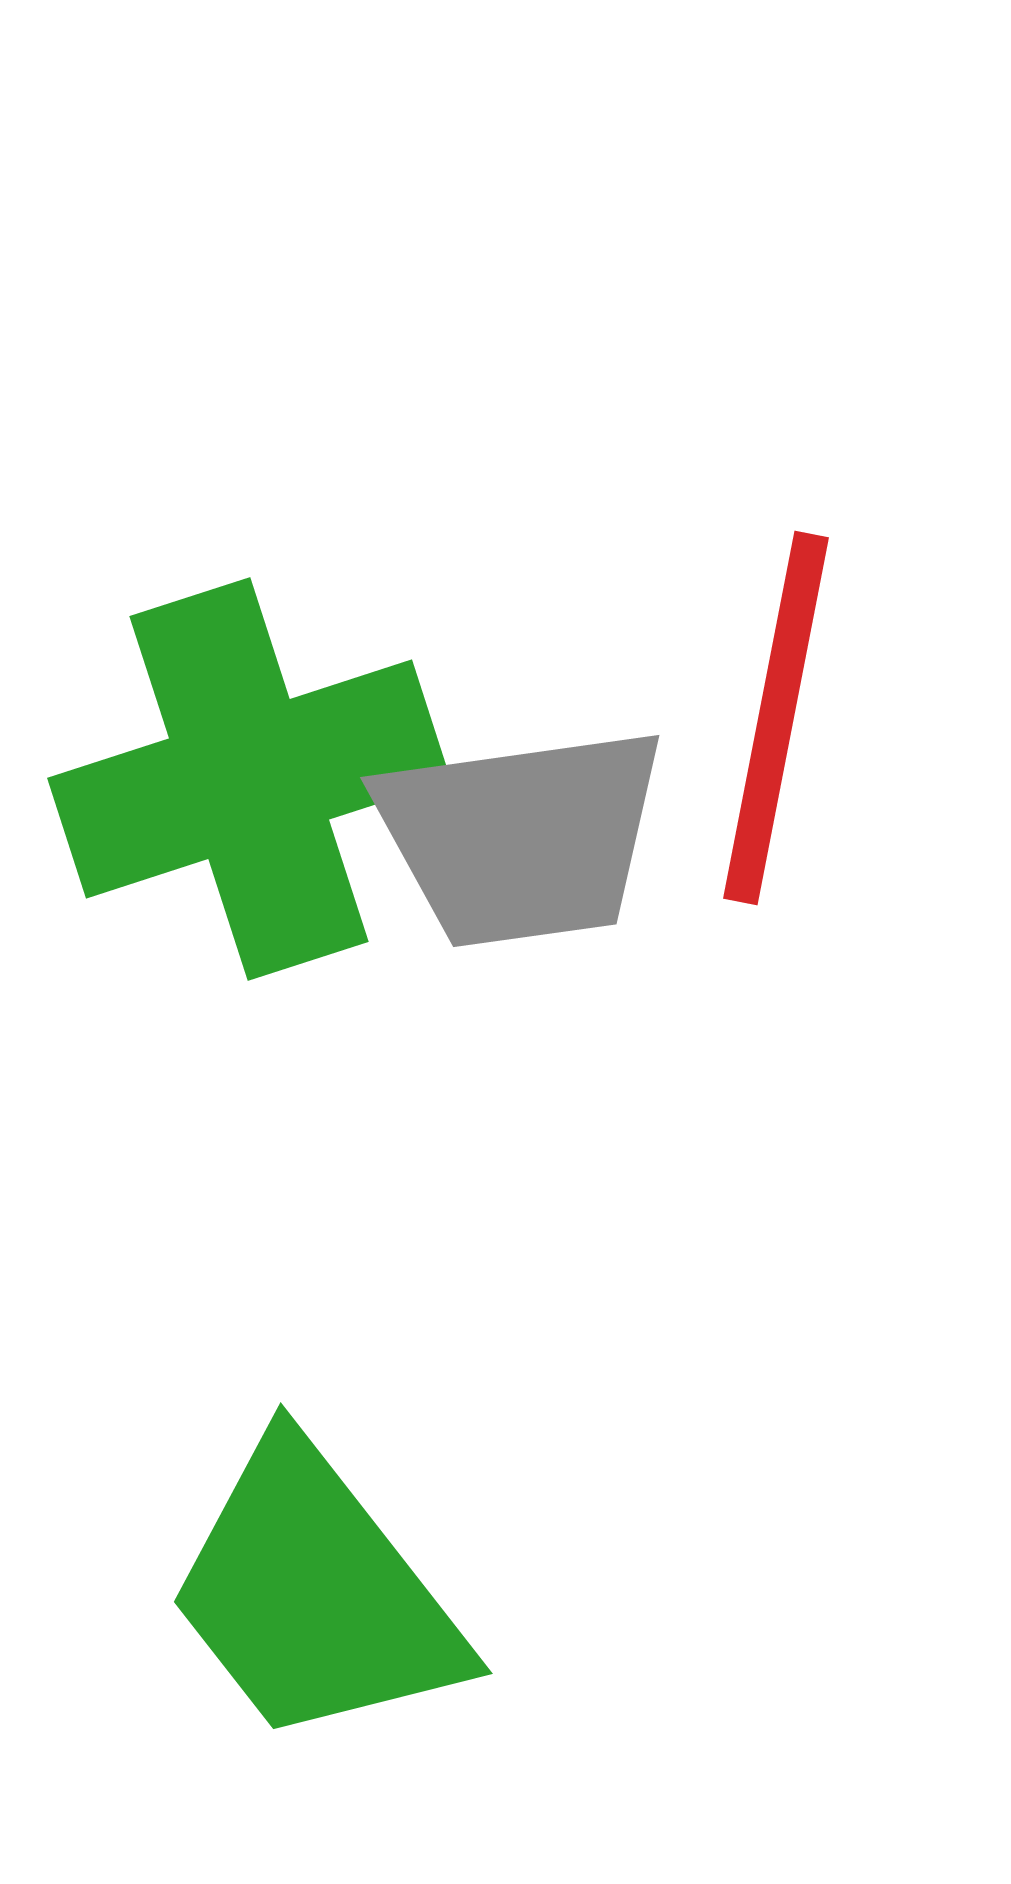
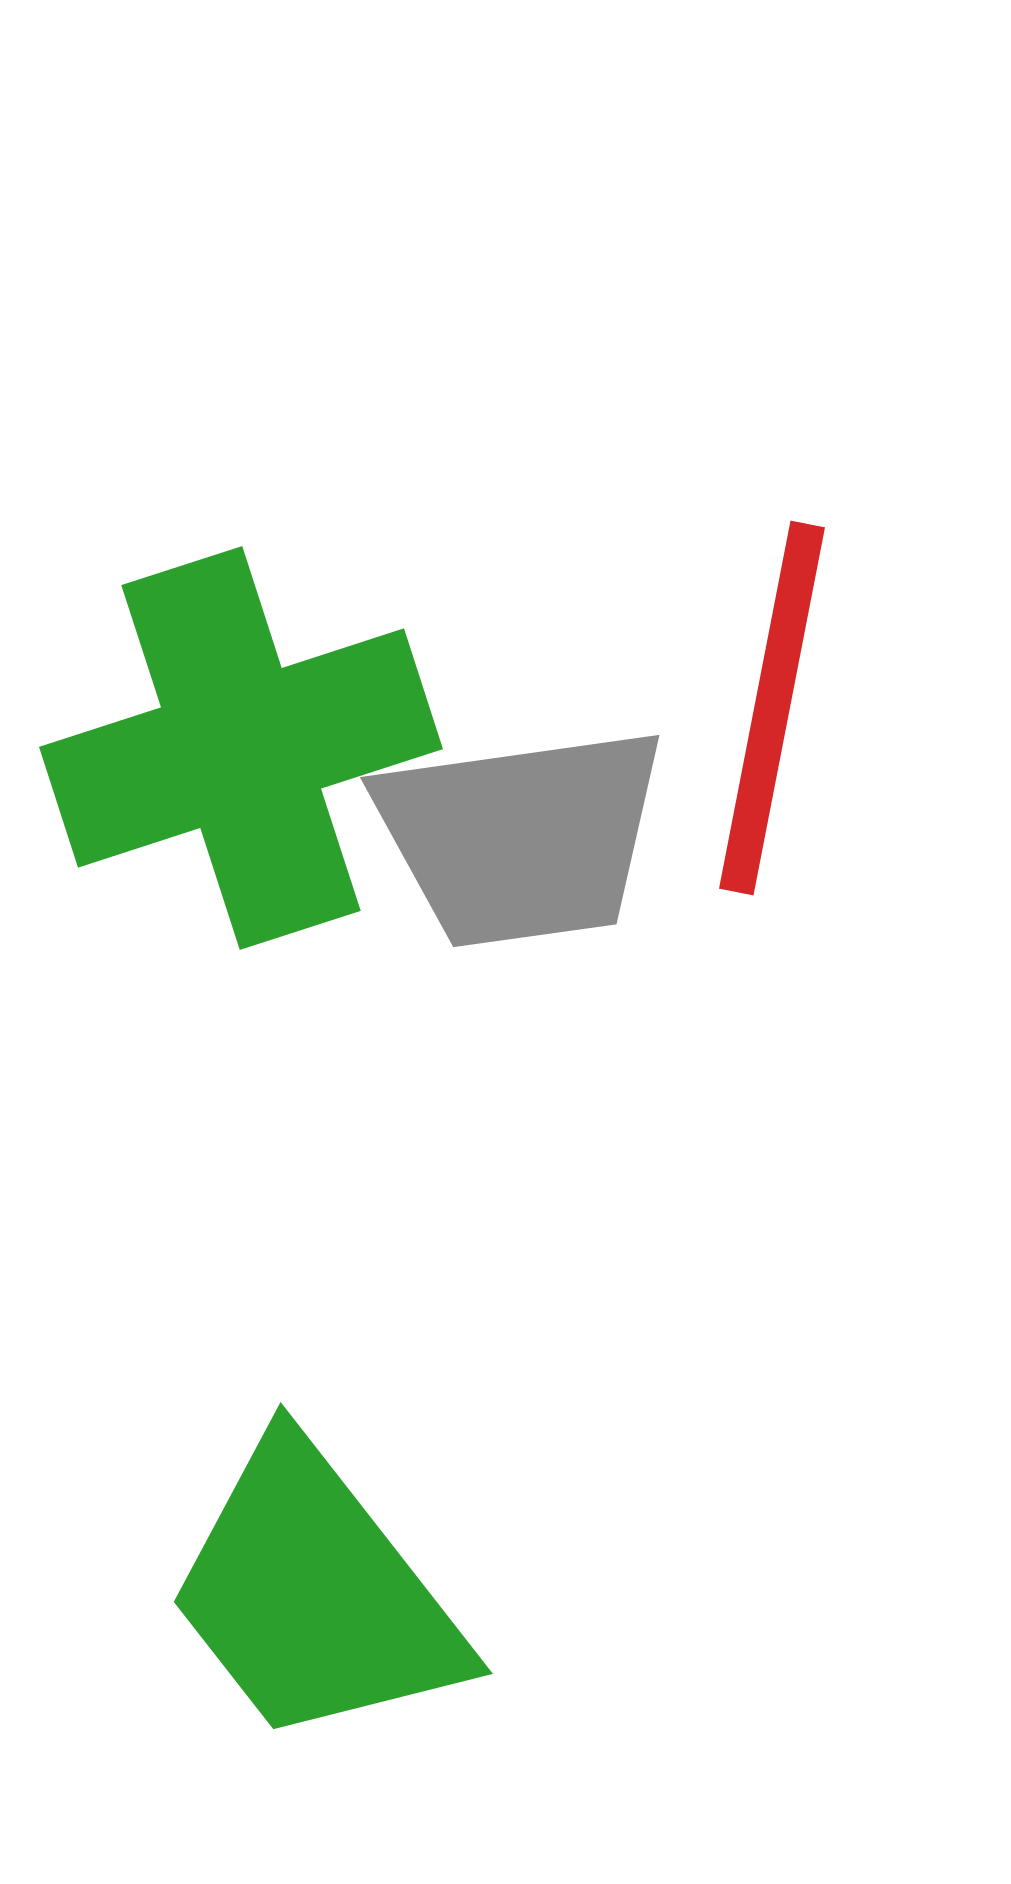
red line: moved 4 px left, 10 px up
green cross: moved 8 px left, 31 px up
